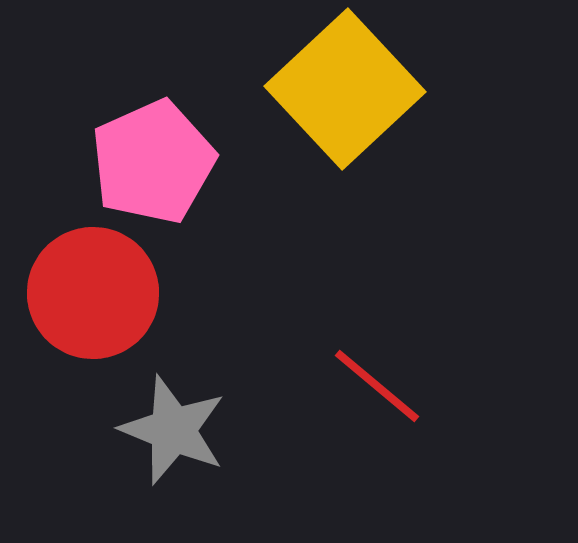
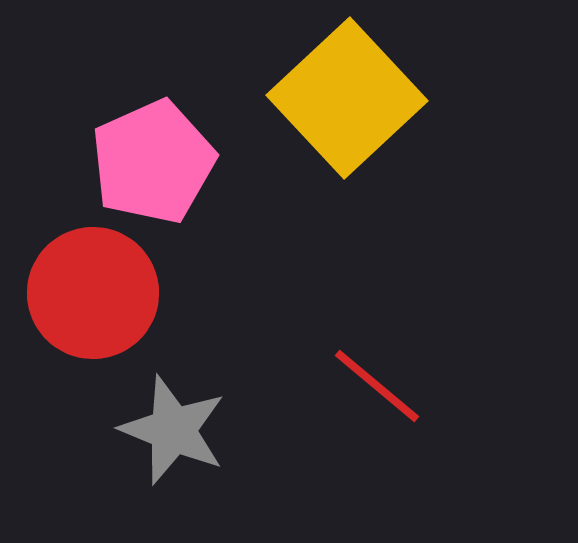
yellow square: moved 2 px right, 9 px down
